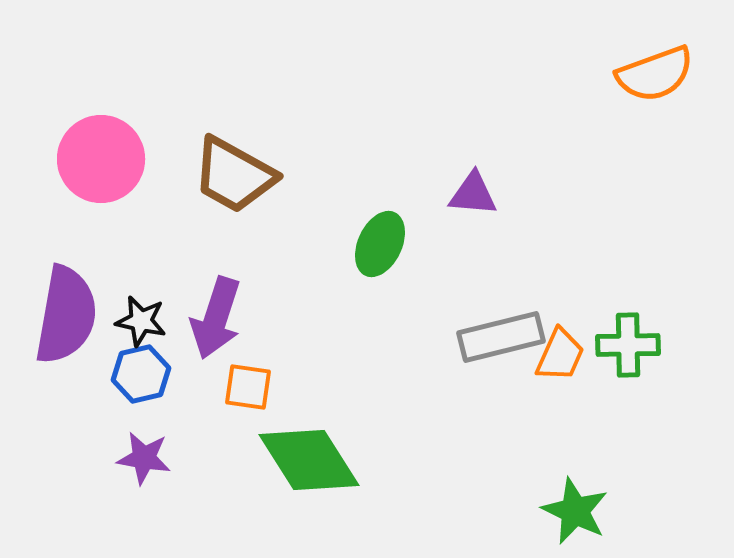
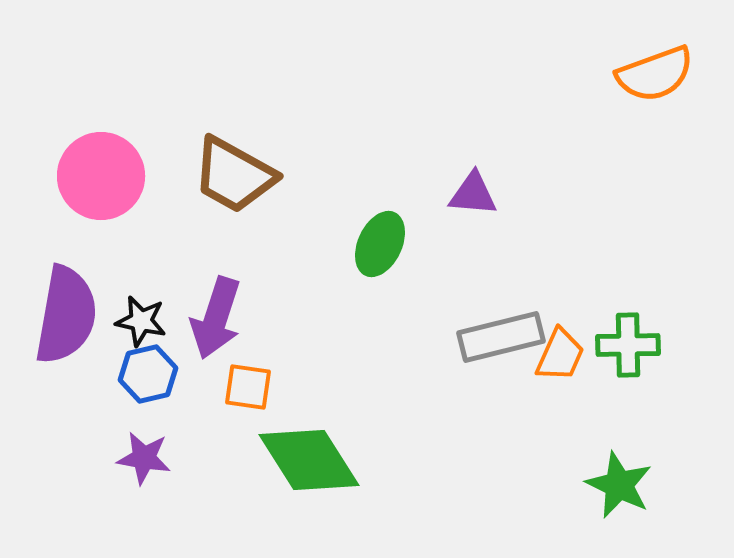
pink circle: moved 17 px down
blue hexagon: moved 7 px right
green star: moved 44 px right, 26 px up
